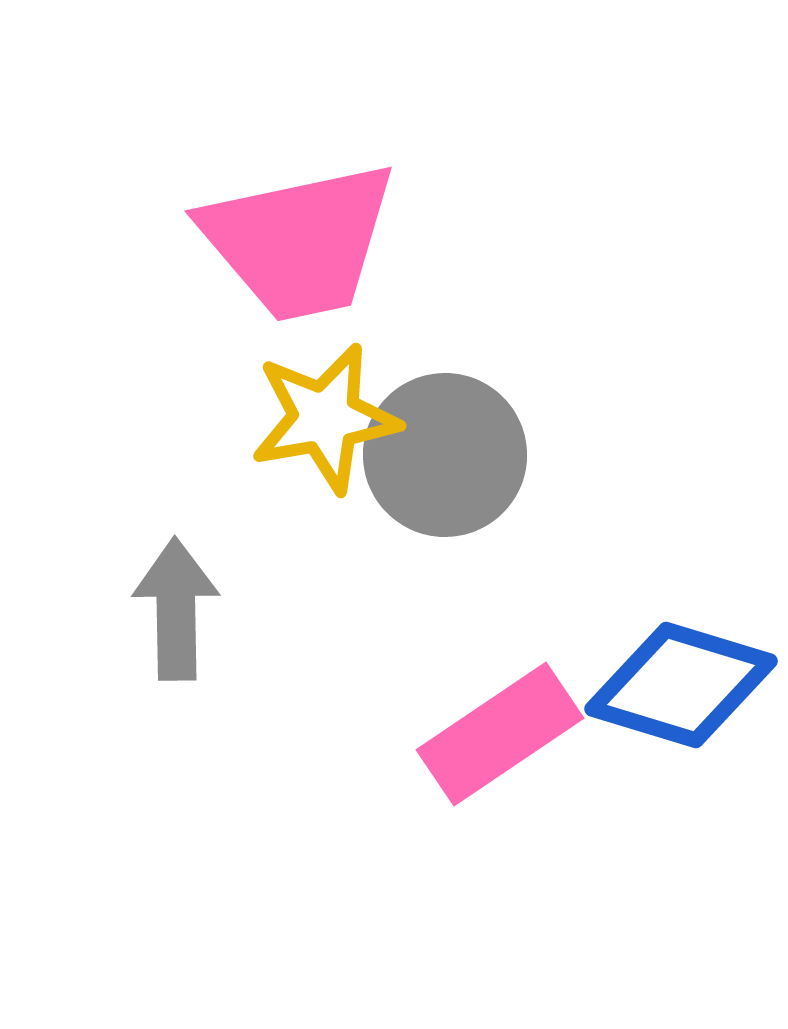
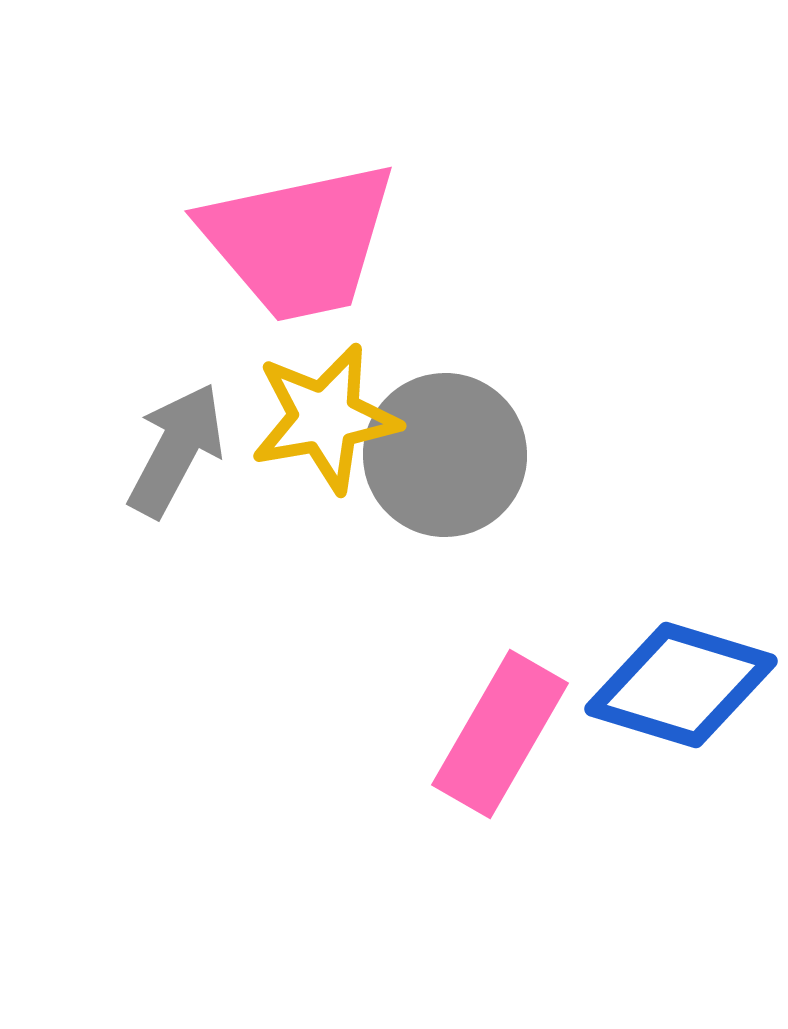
gray arrow: moved 159 px up; rotated 29 degrees clockwise
pink rectangle: rotated 26 degrees counterclockwise
